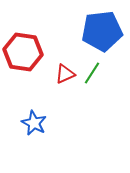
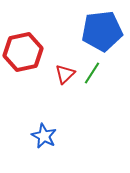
red hexagon: rotated 21 degrees counterclockwise
red triangle: rotated 20 degrees counterclockwise
blue star: moved 10 px right, 13 px down
